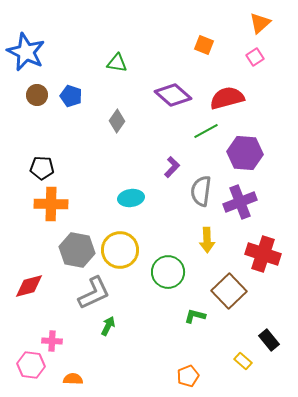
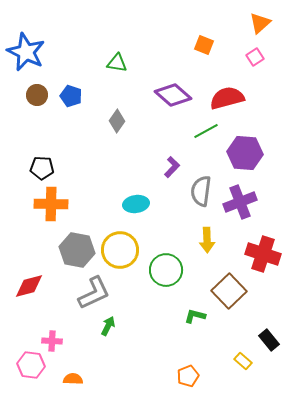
cyan ellipse: moved 5 px right, 6 px down
green circle: moved 2 px left, 2 px up
